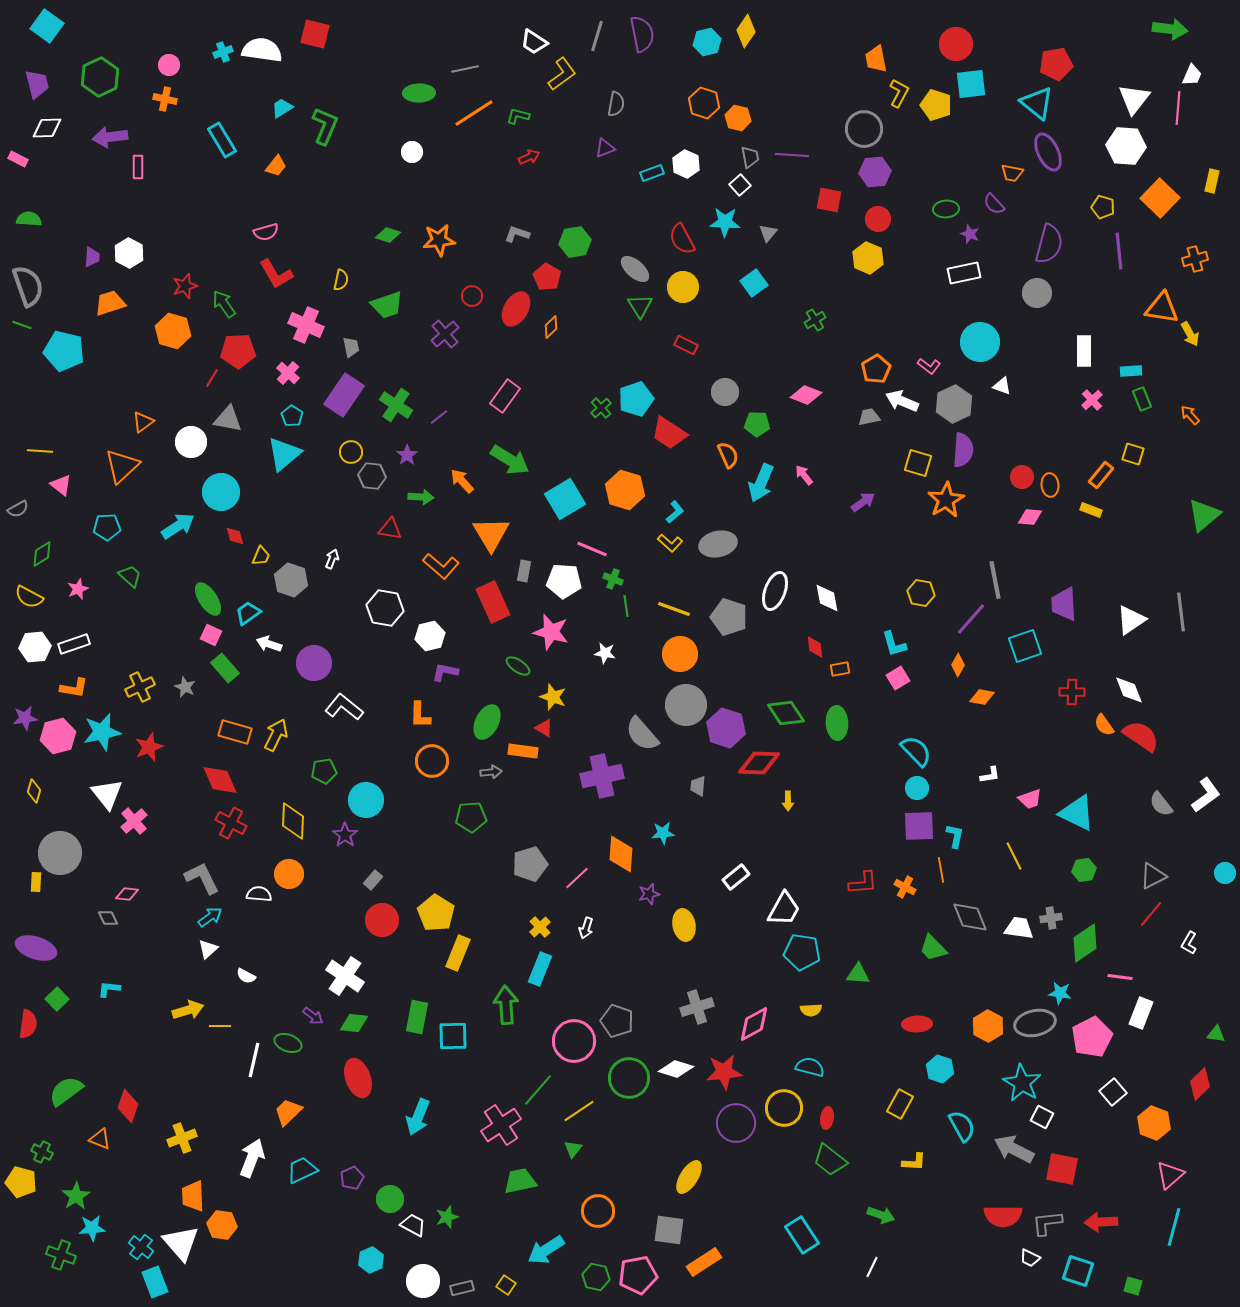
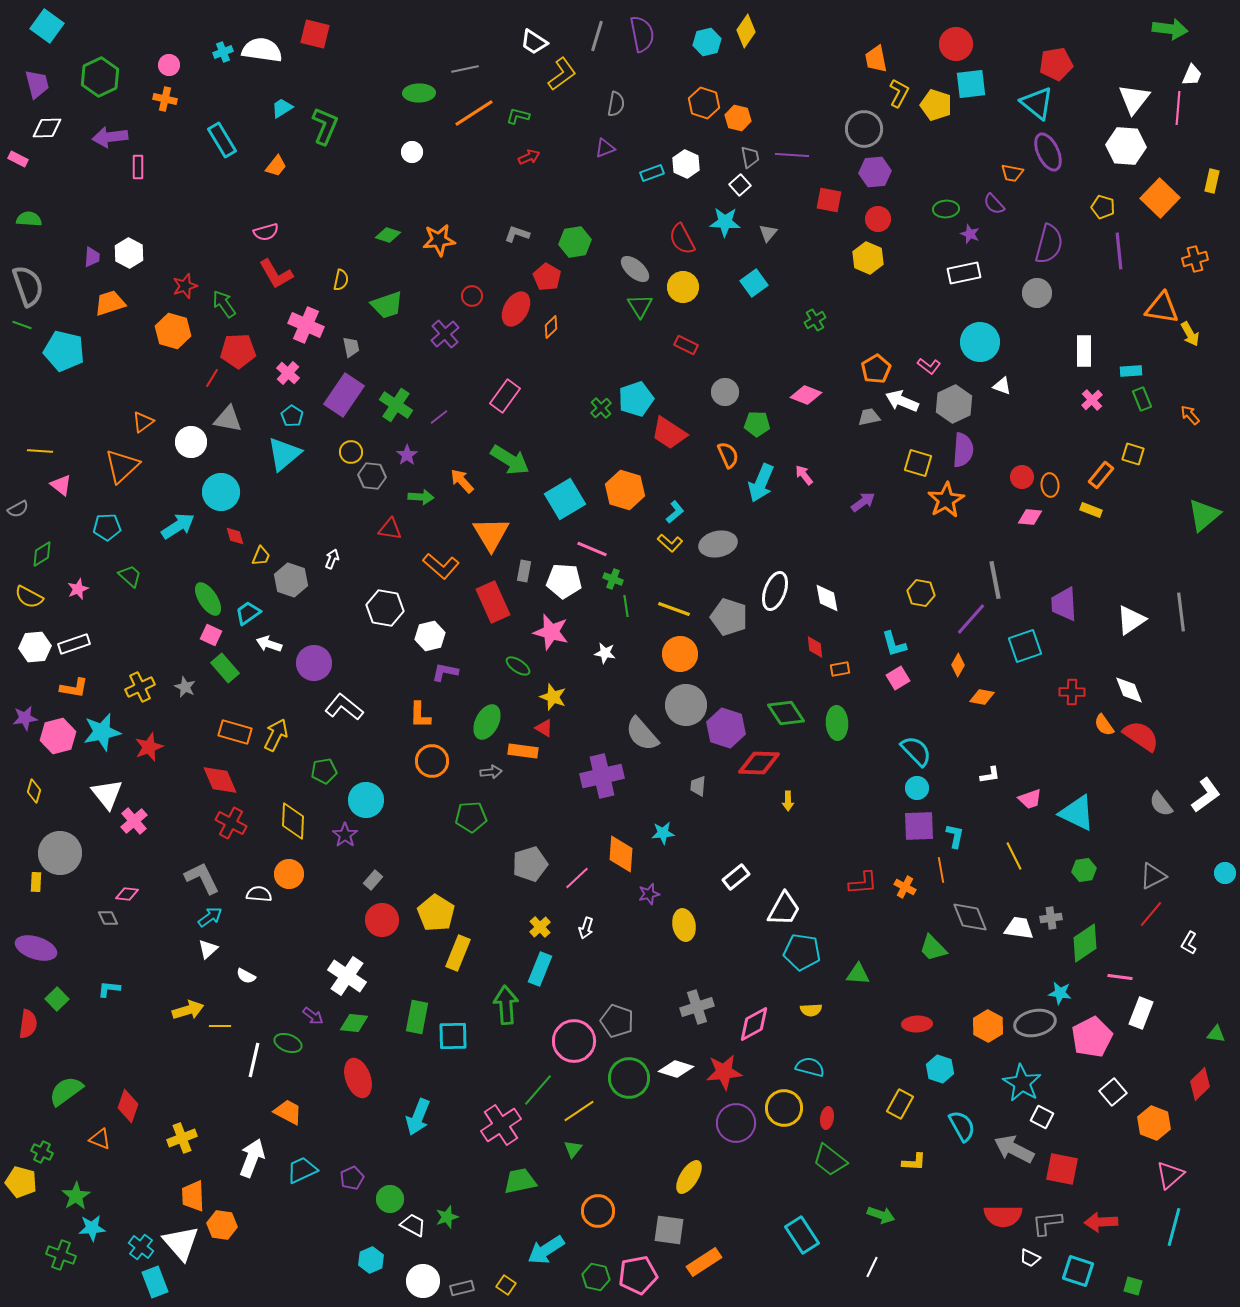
white cross at (345, 976): moved 2 px right
orange trapezoid at (288, 1112): rotated 72 degrees clockwise
